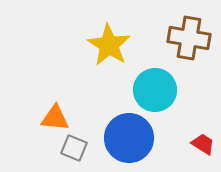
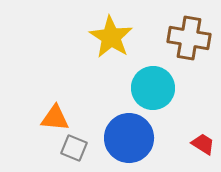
yellow star: moved 2 px right, 8 px up
cyan circle: moved 2 px left, 2 px up
